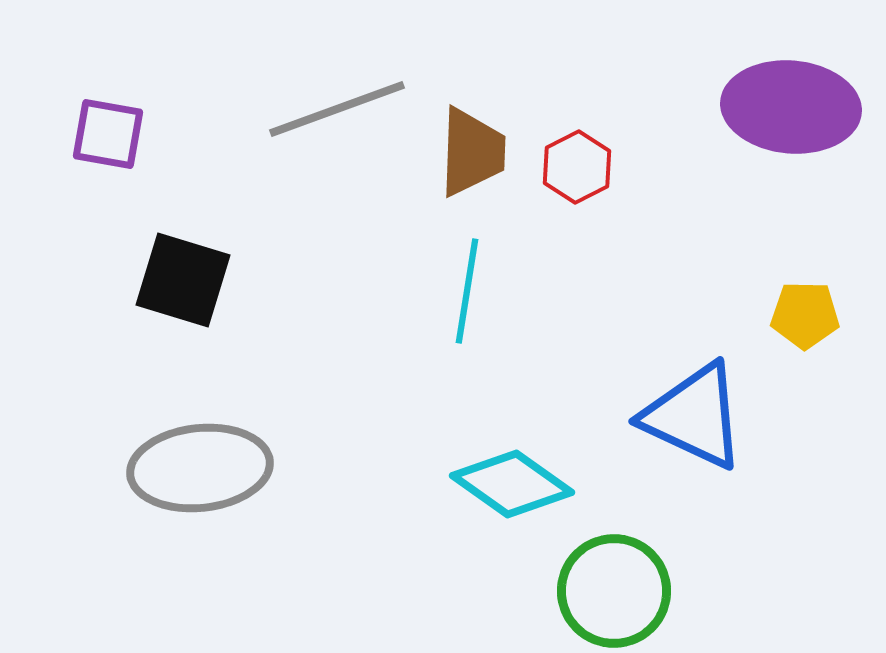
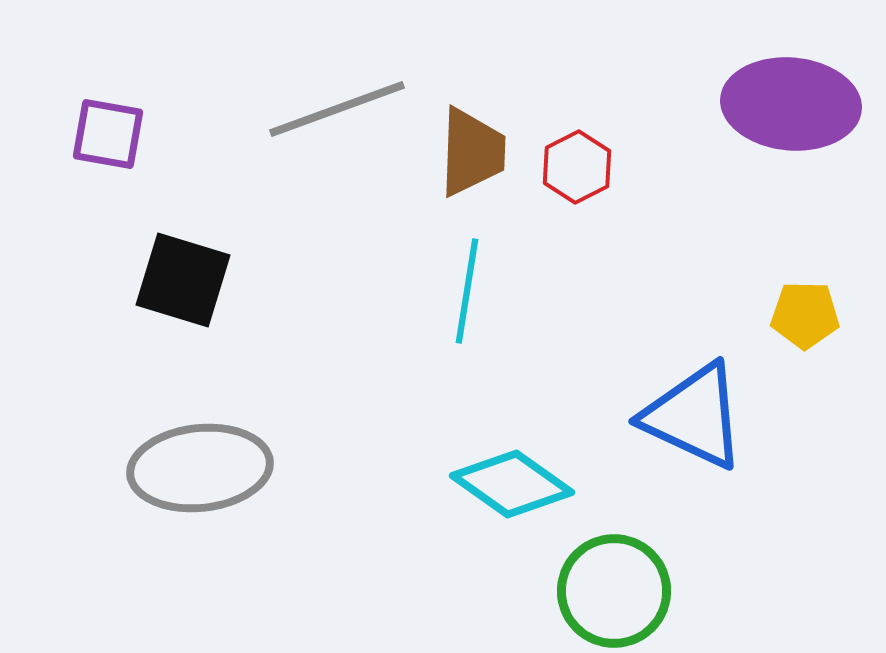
purple ellipse: moved 3 px up
